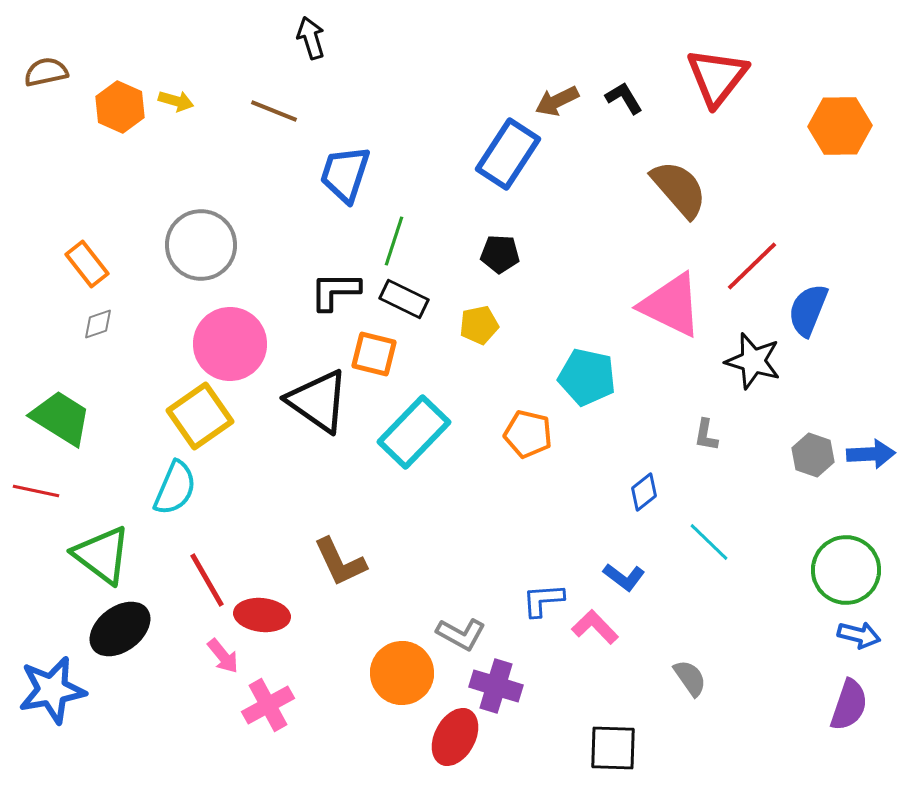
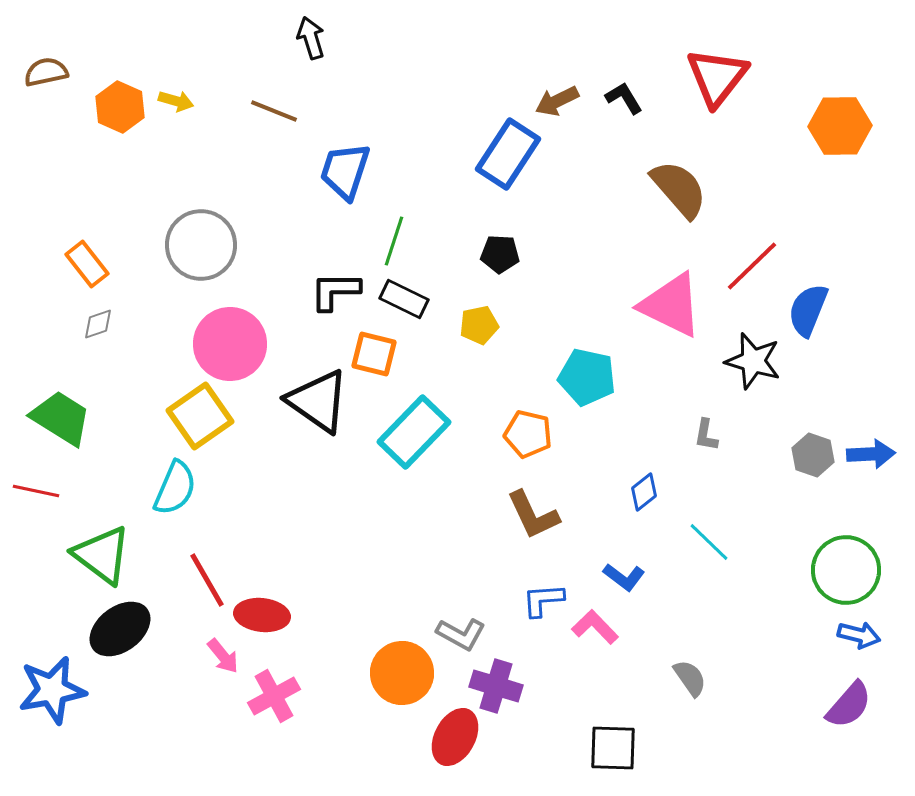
blue trapezoid at (345, 174): moved 3 px up
brown L-shape at (340, 562): moved 193 px right, 47 px up
pink cross at (268, 705): moved 6 px right, 9 px up
purple semicircle at (849, 705): rotated 22 degrees clockwise
